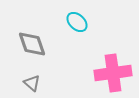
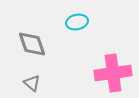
cyan ellipse: rotated 55 degrees counterclockwise
